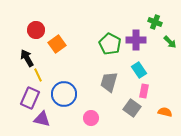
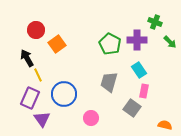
purple cross: moved 1 px right
orange semicircle: moved 13 px down
purple triangle: rotated 42 degrees clockwise
